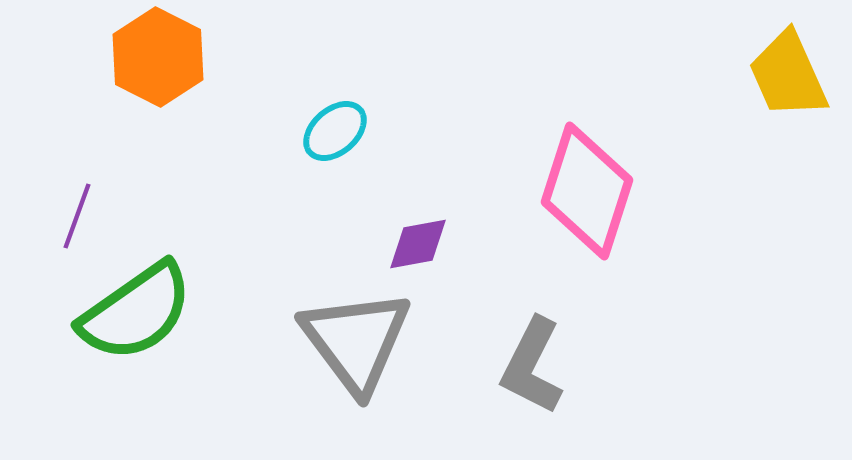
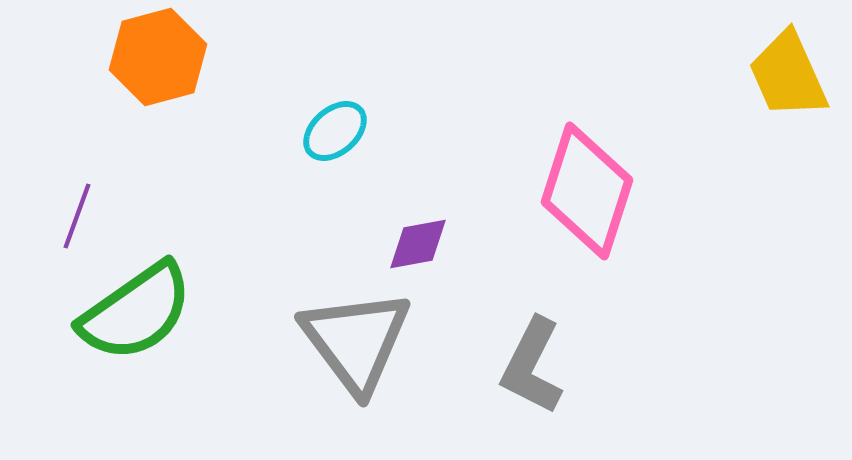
orange hexagon: rotated 18 degrees clockwise
